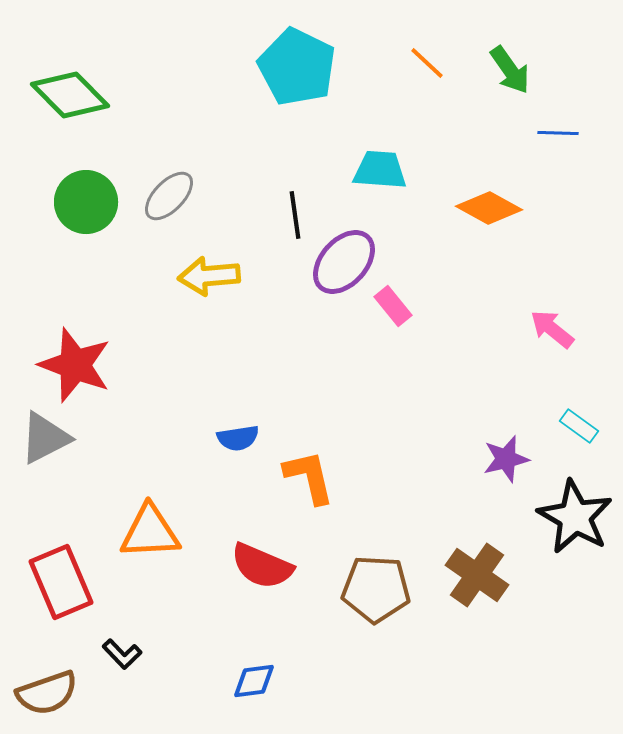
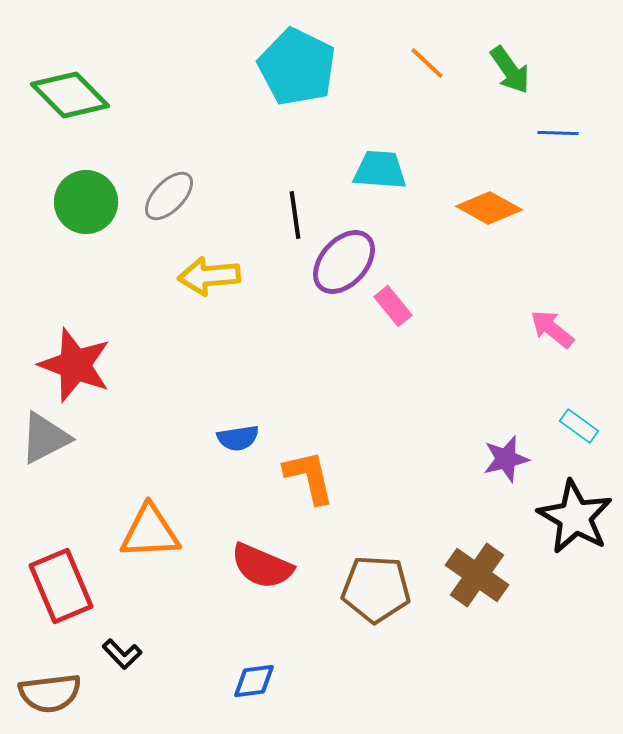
red rectangle: moved 4 px down
brown semicircle: moved 3 px right; rotated 12 degrees clockwise
